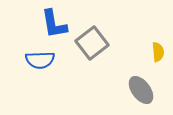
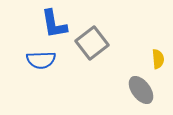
yellow semicircle: moved 7 px down
blue semicircle: moved 1 px right
